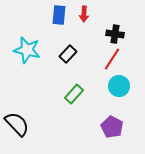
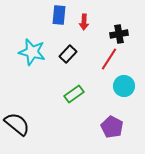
red arrow: moved 8 px down
black cross: moved 4 px right; rotated 18 degrees counterclockwise
cyan star: moved 5 px right, 2 px down
red line: moved 3 px left
cyan circle: moved 5 px right
green rectangle: rotated 12 degrees clockwise
black semicircle: rotated 8 degrees counterclockwise
